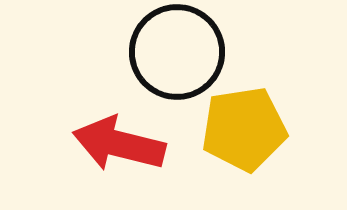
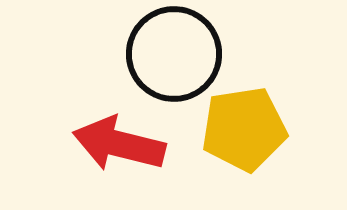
black circle: moved 3 px left, 2 px down
